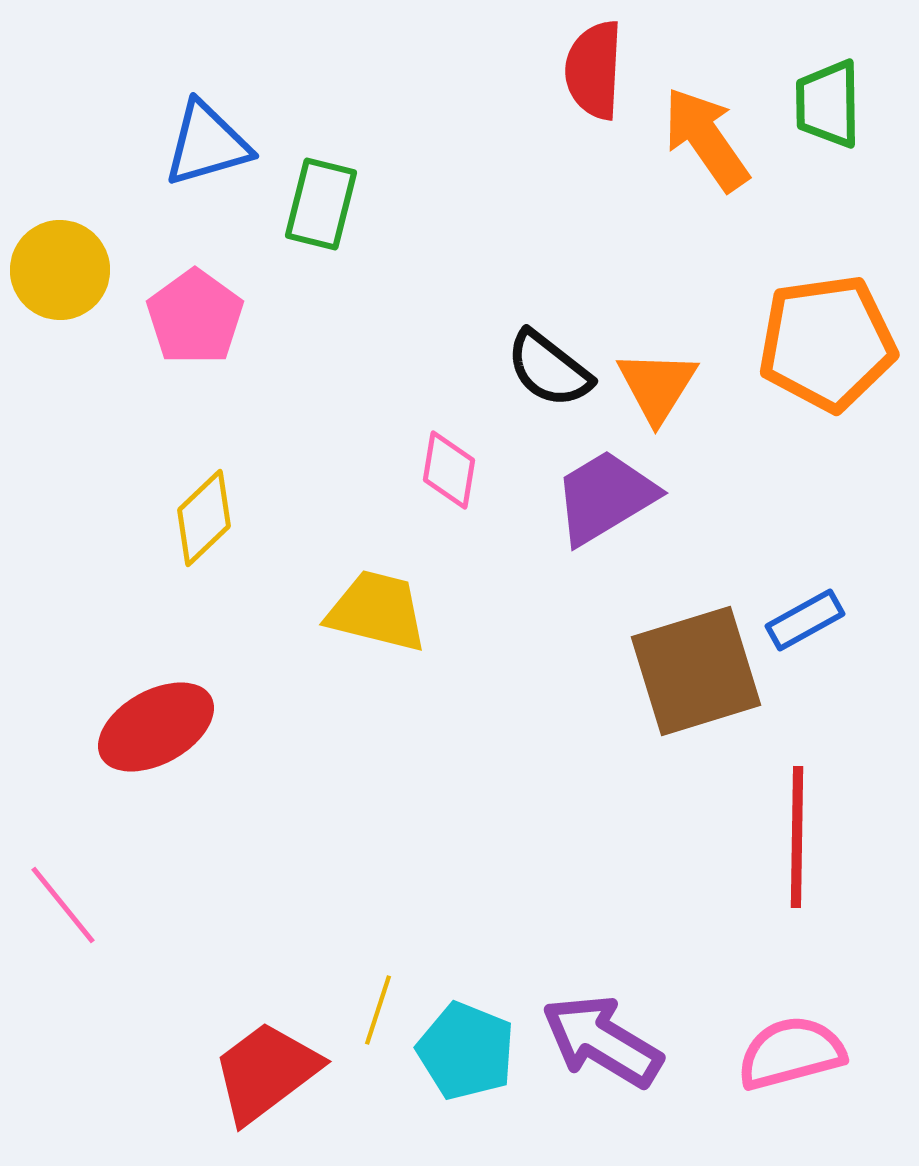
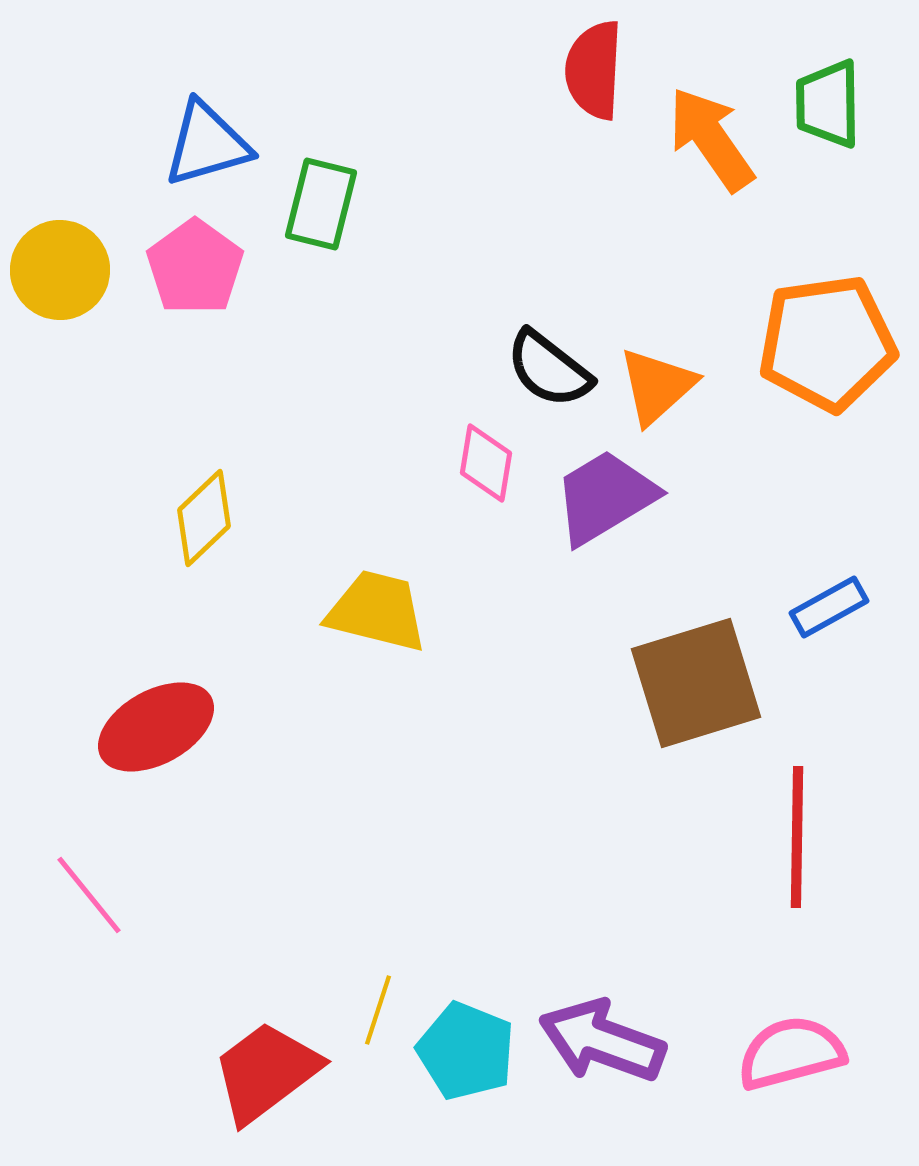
orange arrow: moved 5 px right
pink pentagon: moved 50 px up
orange triangle: rotated 16 degrees clockwise
pink diamond: moved 37 px right, 7 px up
blue rectangle: moved 24 px right, 13 px up
brown square: moved 12 px down
pink line: moved 26 px right, 10 px up
purple arrow: rotated 11 degrees counterclockwise
